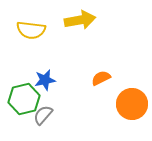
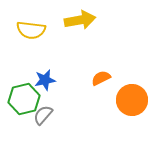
orange circle: moved 4 px up
